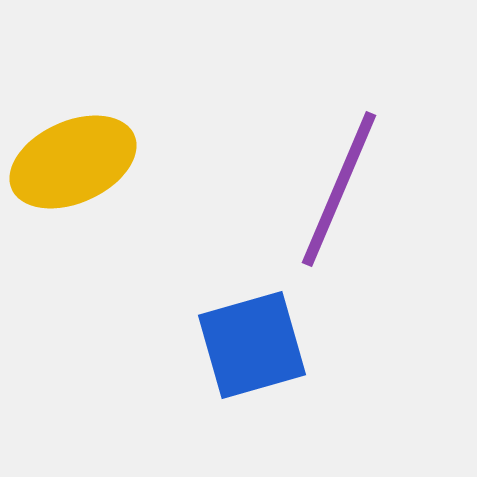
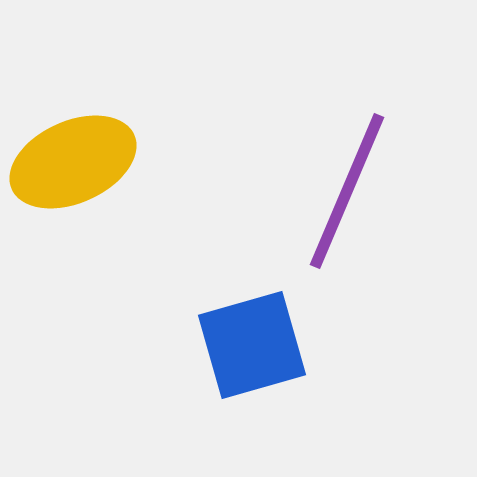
purple line: moved 8 px right, 2 px down
